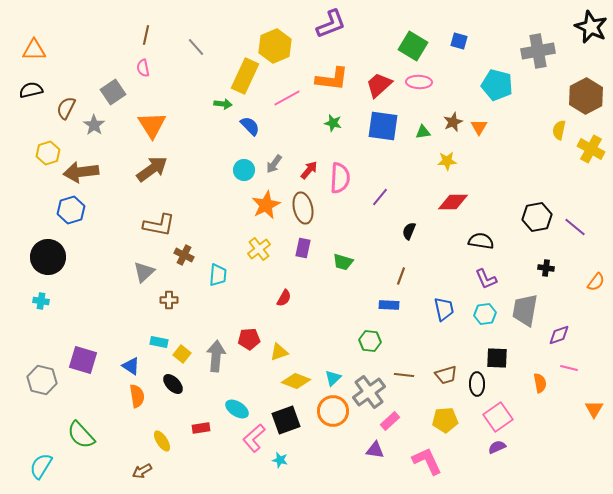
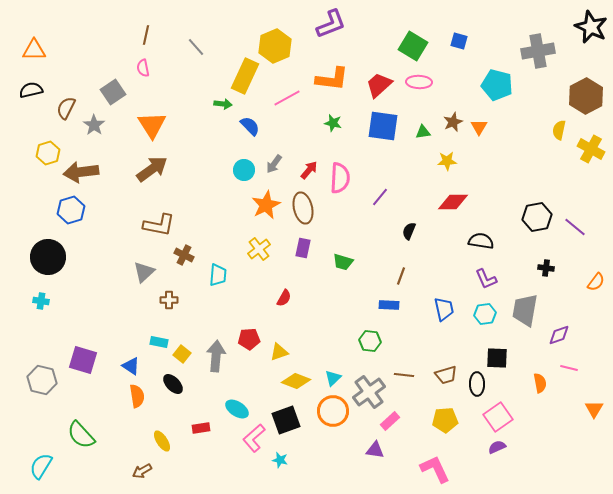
pink L-shape at (427, 461): moved 8 px right, 8 px down
